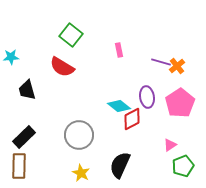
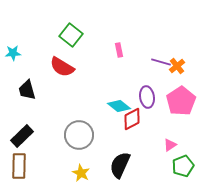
cyan star: moved 2 px right, 4 px up
pink pentagon: moved 1 px right, 2 px up
black rectangle: moved 2 px left, 1 px up
